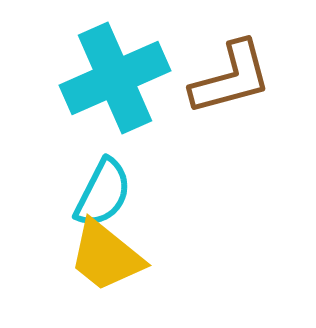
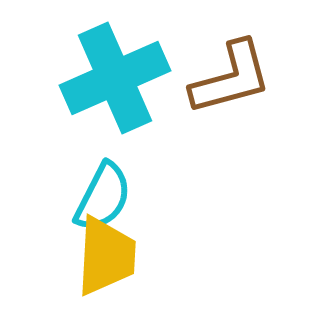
cyan semicircle: moved 4 px down
yellow trapezoid: rotated 126 degrees counterclockwise
